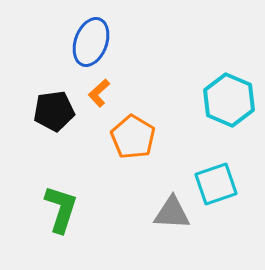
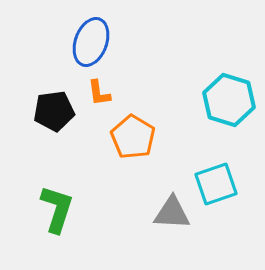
orange L-shape: rotated 56 degrees counterclockwise
cyan hexagon: rotated 6 degrees counterclockwise
green L-shape: moved 4 px left
